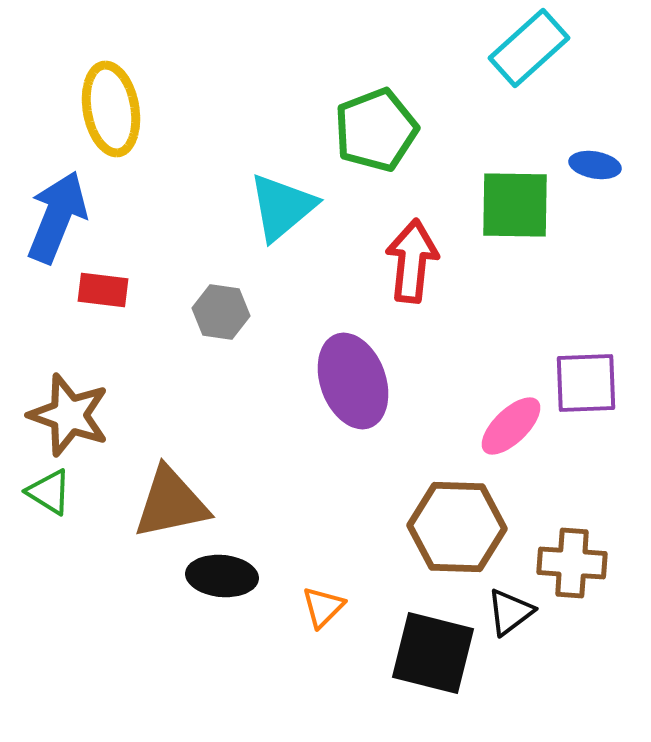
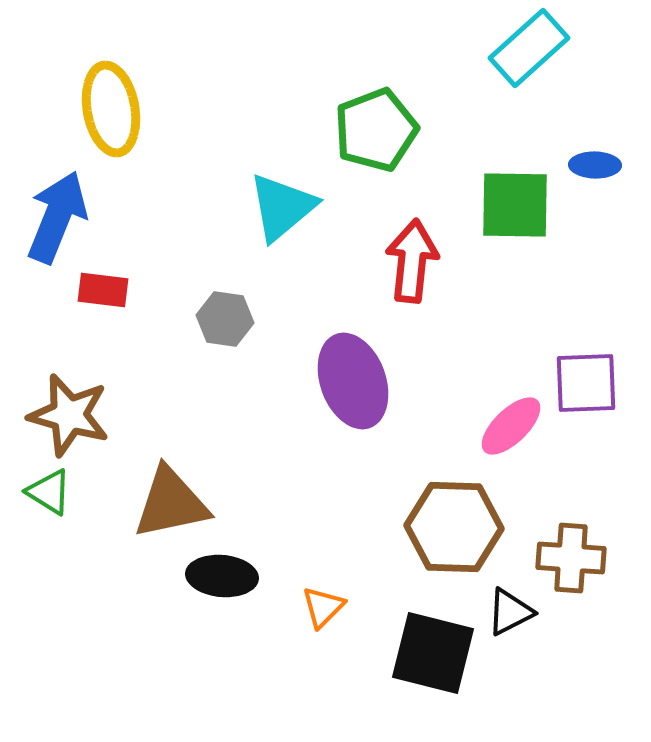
blue ellipse: rotated 9 degrees counterclockwise
gray hexagon: moved 4 px right, 7 px down
brown star: rotated 4 degrees counterclockwise
brown hexagon: moved 3 px left
brown cross: moved 1 px left, 5 px up
black triangle: rotated 10 degrees clockwise
